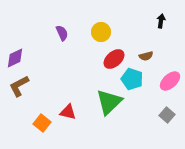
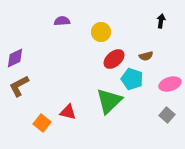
purple semicircle: moved 12 px up; rotated 70 degrees counterclockwise
pink ellipse: moved 3 px down; rotated 25 degrees clockwise
green triangle: moved 1 px up
